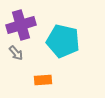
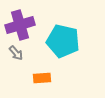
purple cross: moved 1 px left
orange rectangle: moved 1 px left, 2 px up
